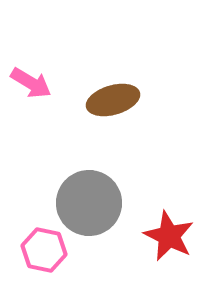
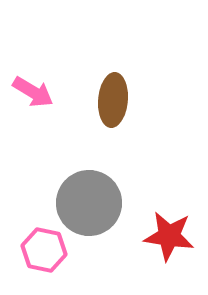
pink arrow: moved 2 px right, 9 px down
brown ellipse: rotated 69 degrees counterclockwise
red star: rotated 18 degrees counterclockwise
